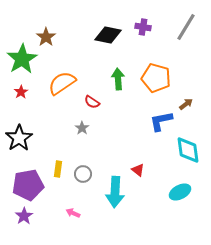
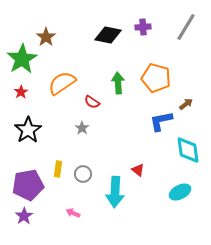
purple cross: rotated 14 degrees counterclockwise
green arrow: moved 4 px down
black star: moved 9 px right, 8 px up
